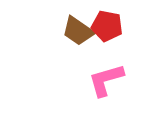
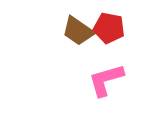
red pentagon: moved 2 px right, 2 px down
